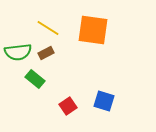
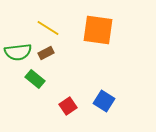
orange square: moved 5 px right
blue square: rotated 15 degrees clockwise
